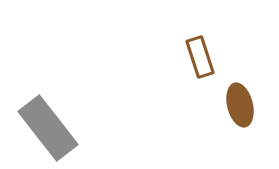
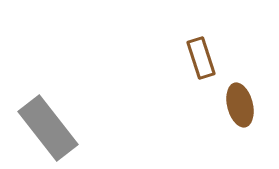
brown rectangle: moved 1 px right, 1 px down
